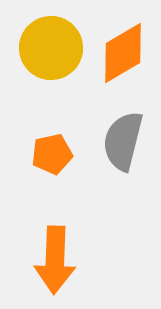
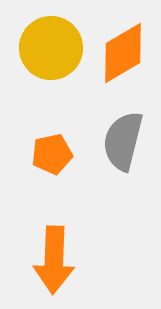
orange arrow: moved 1 px left
